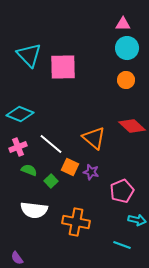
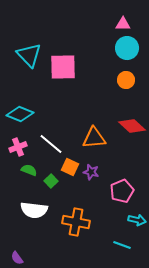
orange triangle: rotated 45 degrees counterclockwise
